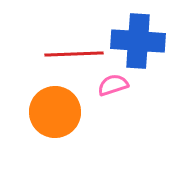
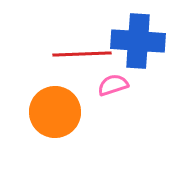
red line: moved 8 px right
